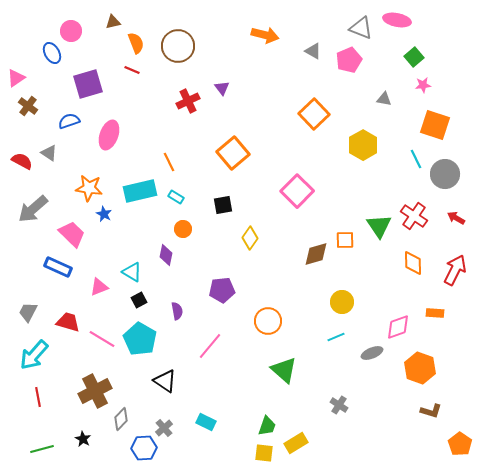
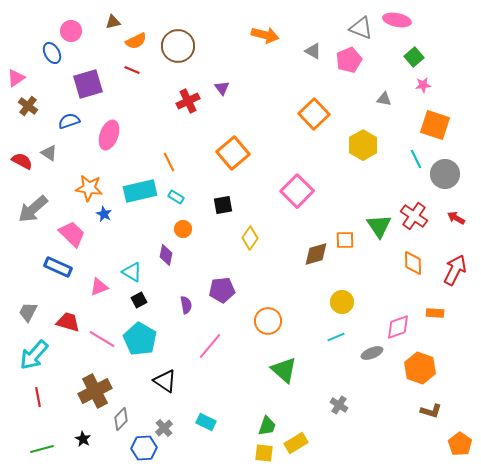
orange semicircle at (136, 43): moved 2 px up; rotated 85 degrees clockwise
purple semicircle at (177, 311): moved 9 px right, 6 px up
